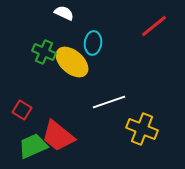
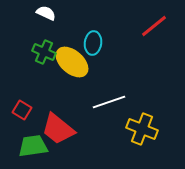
white semicircle: moved 18 px left
red trapezoid: moved 7 px up
green trapezoid: rotated 16 degrees clockwise
